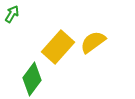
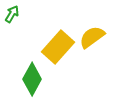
yellow semicircle: moved 1 px left, 5 px up
green diamond: rotated 8 degrees counterclockwise
